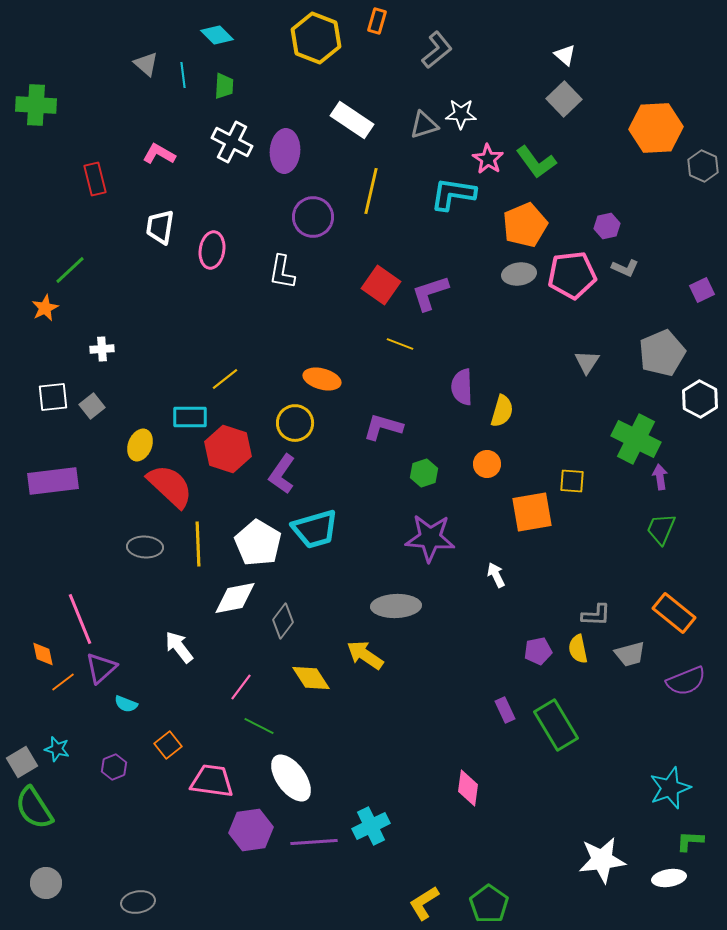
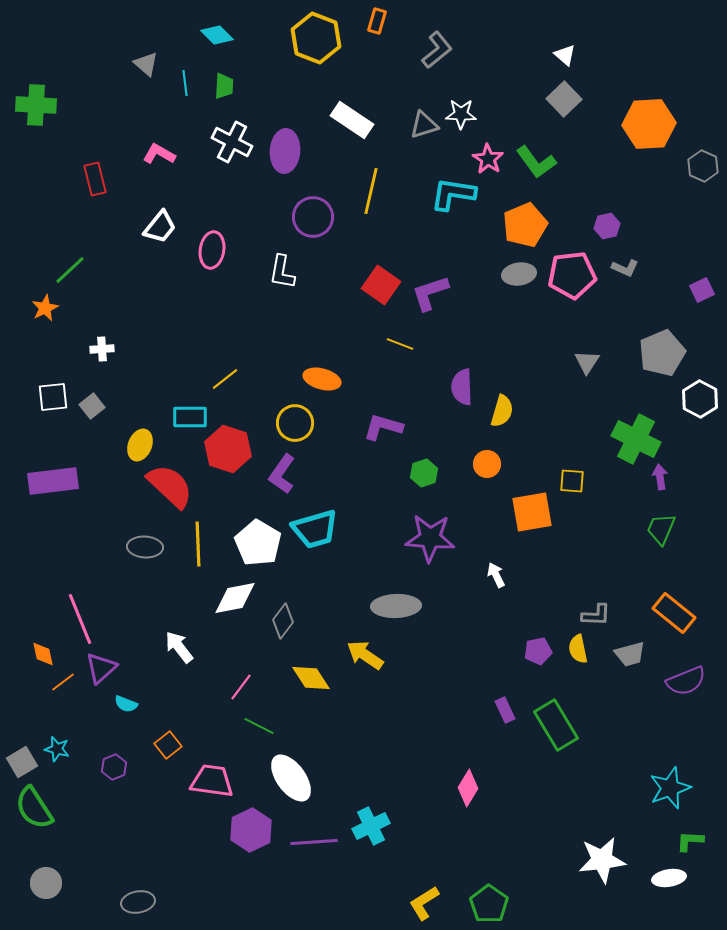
cyan line at (183, 75): moved 2 px right, 8 px down
orange hexagon at (656, 128): moved 7 px left, 4 px up
white trapezoid at (160, 227): rotated 150 degrees counterclockwise
pink diamond at (468, 788): rotated 24 degrees clockwise
purple hexagon at (251, 830): rotated 18 degrees counterclockwise
